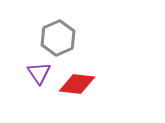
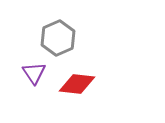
purple triangle: moved 5 px left
